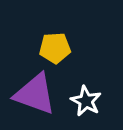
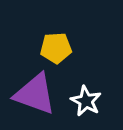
yellow pentagon: moved 1 px right
